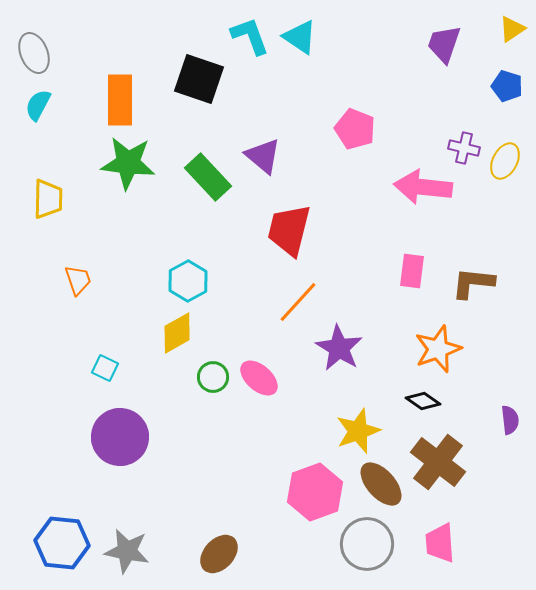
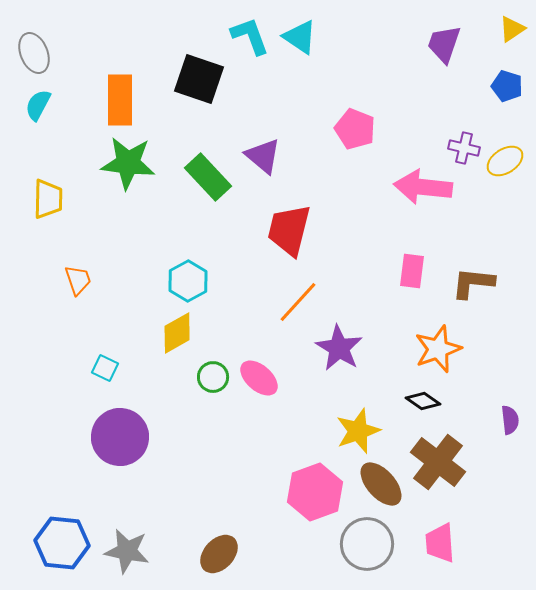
yellow ellipse at (505, 161): rotated 30 degrees clockwise
